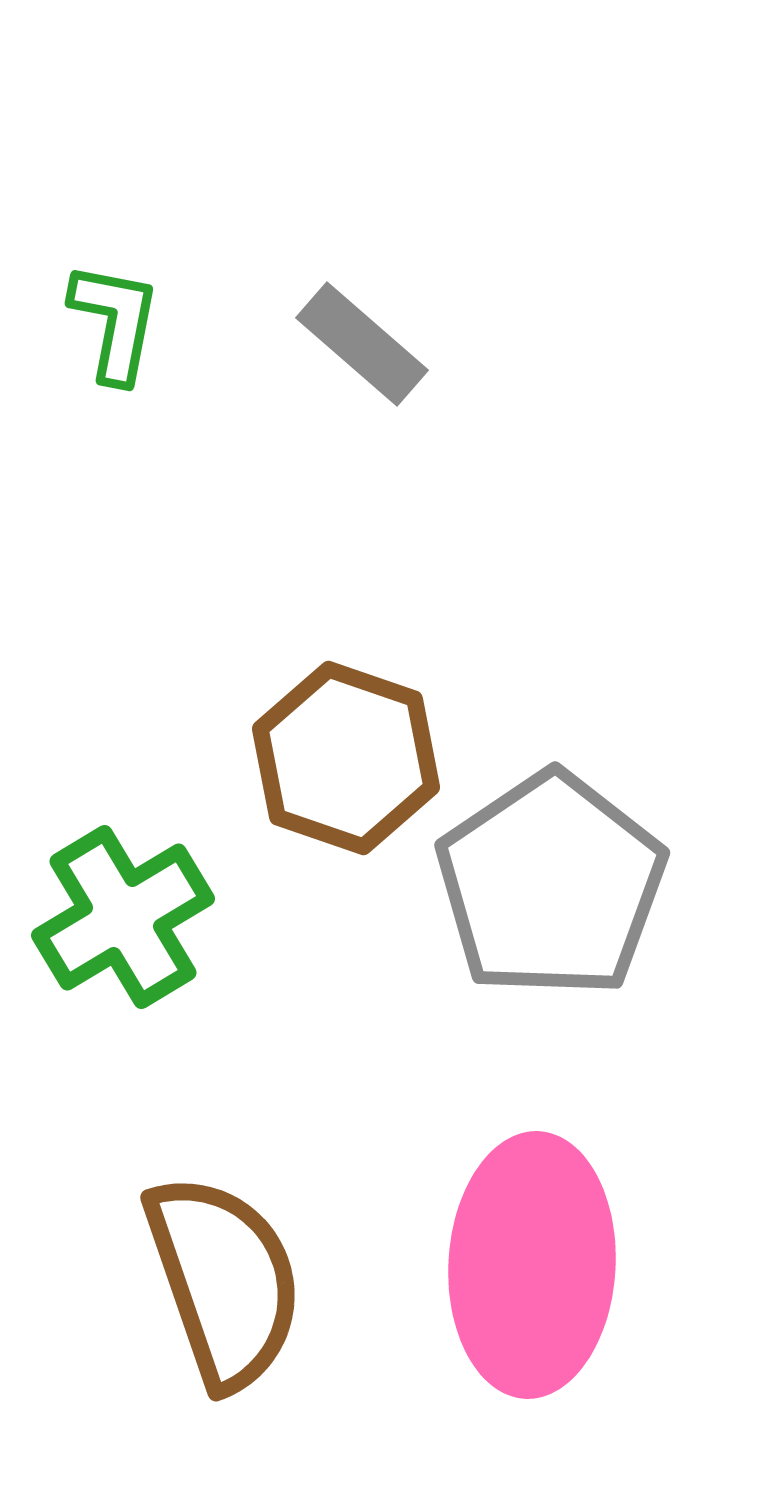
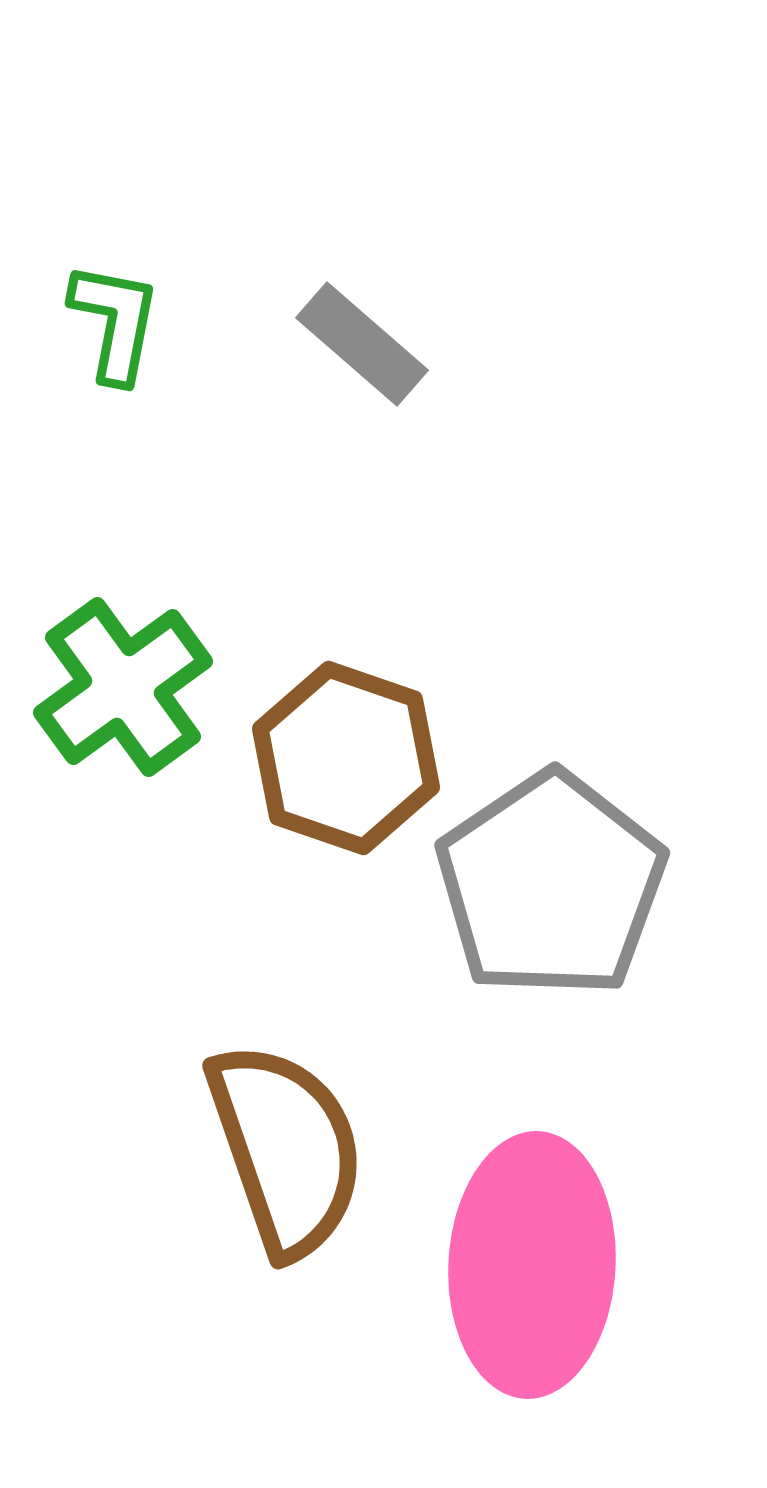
green cross: moved 230 px up; rotated 5 degrees counterclockwise
brown semicircle: moved 62 px right, 132 px up
